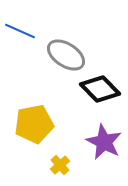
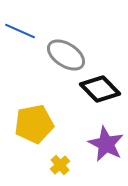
purple star: moved 2 px right, 2 px down
